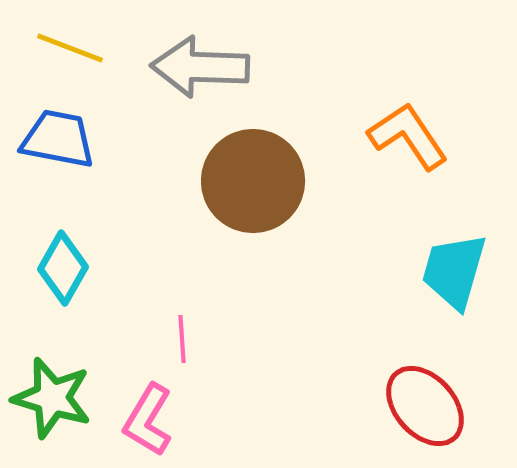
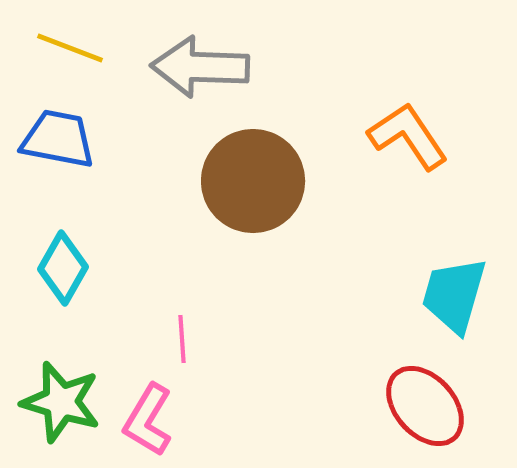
cyan trapezoid: moved 24 px down
green star: moved 9 px right, 4 px down
